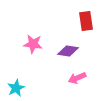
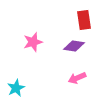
red rectangle: moved 2 px left, 1 px up
pink star: moved 2 px up; rotated 24 degrees counterclockwise
purple diamond: moved 6 px right, 5 px up
